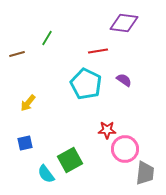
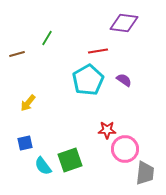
cyan pentagon: moved 2 px right, 4 px up; rotated 16 degrees clockwise
green square: rotated 10 degrees clockwise
cyan semicircle: moved 3 px left, 8 px up
